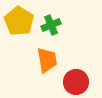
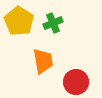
green cross: moved 2 px right, 2 px up
orange trapezoid: moved 4 px left, 1 px down
